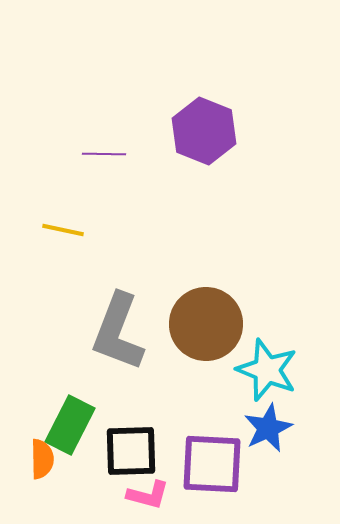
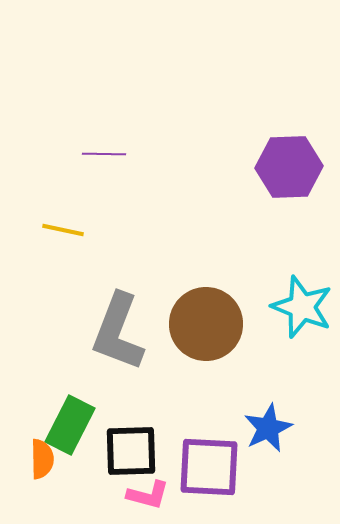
purple hexagon: moved 85 px right, 36 px down; rotated 24 degrees counterclockwise
cyan star: moved 35 px right, 63 px up
purple square: moved 3 px left, 3 px down
